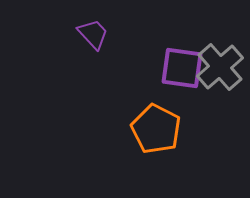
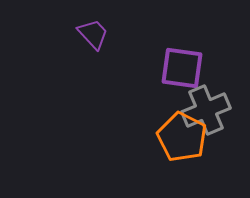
gray cross: moved 14 px left, 43 px down; rotated 18 degrees clockwise
orange pentagon: moved 26 px right, 8 px down
